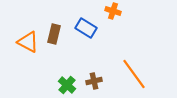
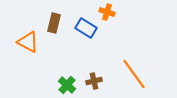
orange cross: moved 6 px left, 1 px down
brown rectangle: moved 11 px up
